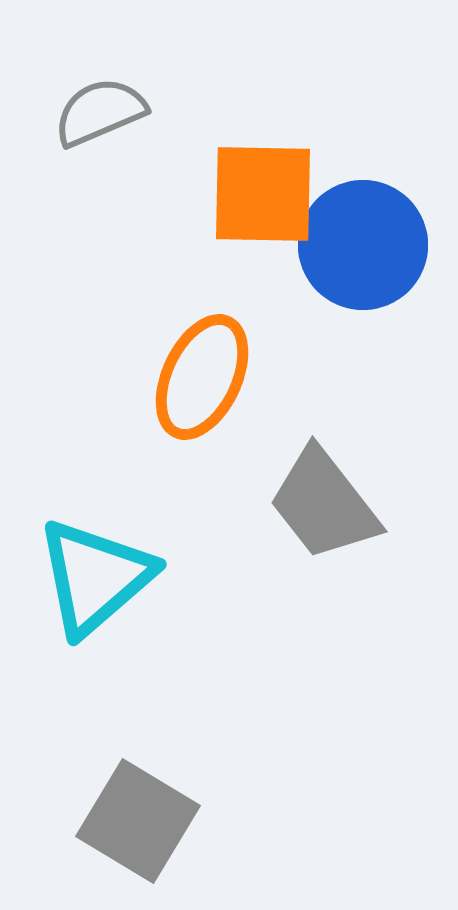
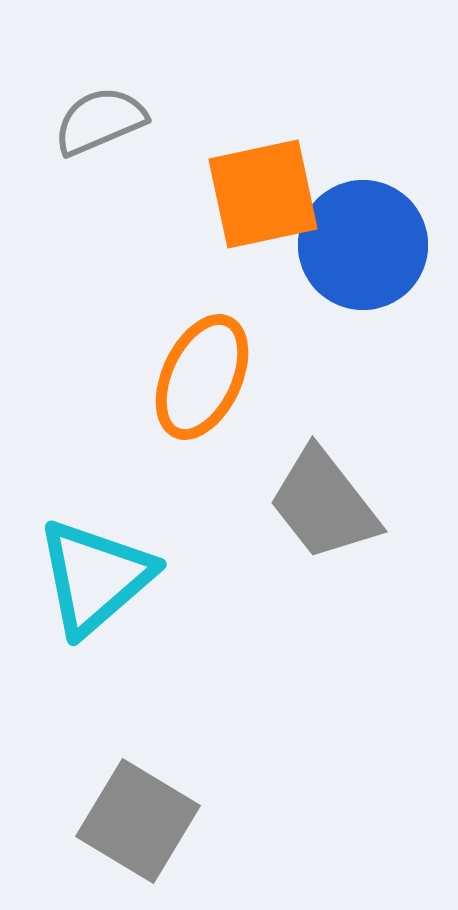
gray semicircle: moved 9 px down
orange square: rotated 13 degrees counterclockwise
